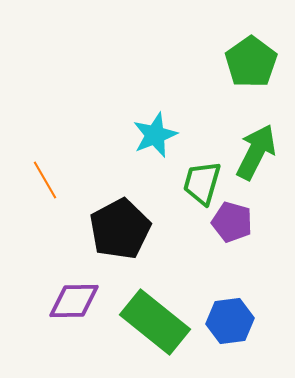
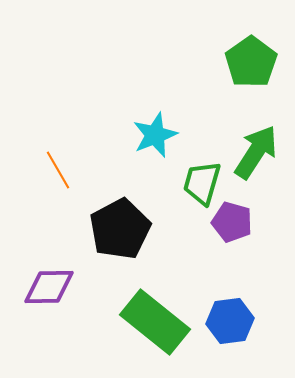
green arrow: rotated 6 degrees clockwise
orange line: moved 13 px right, 10 px up
purple diamond: moved 25 px left, 14 px up
